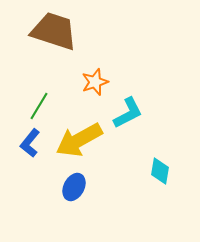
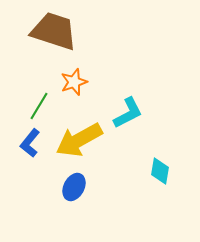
orange star: moved 21 px left
